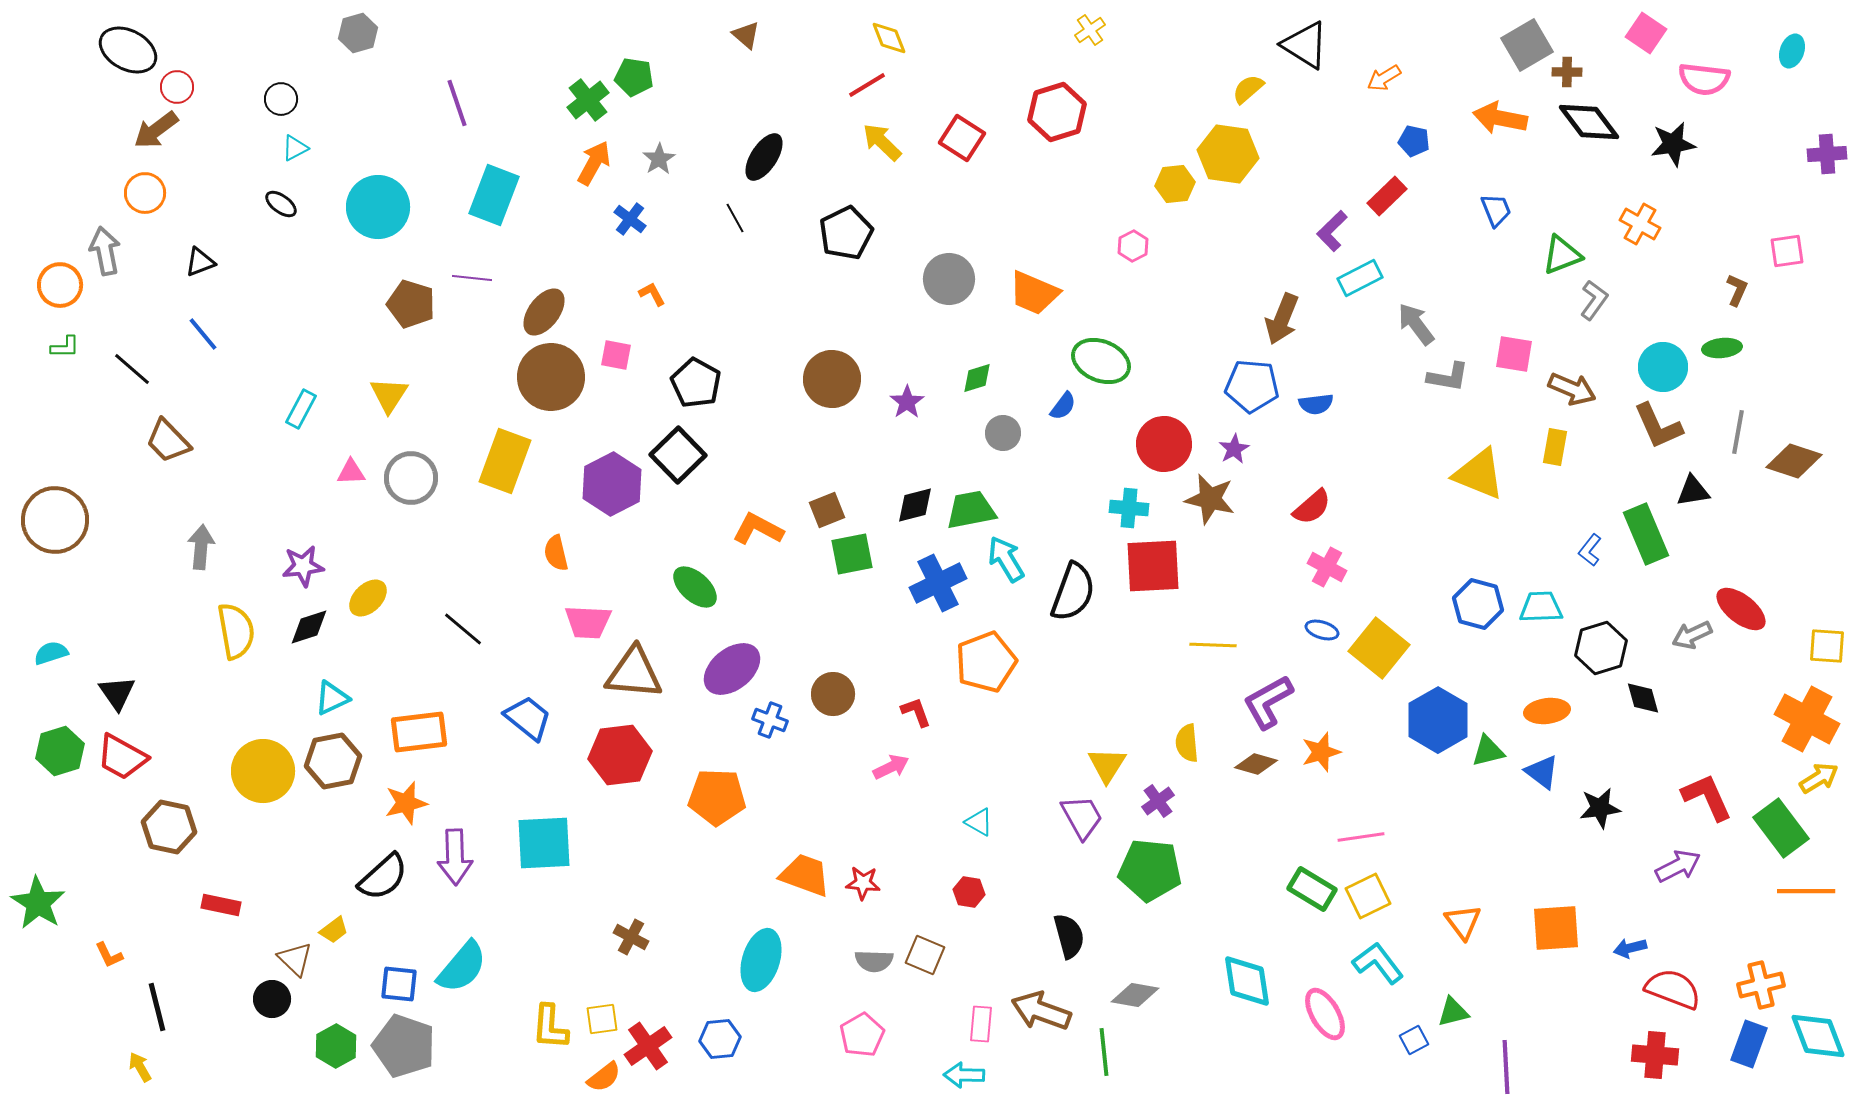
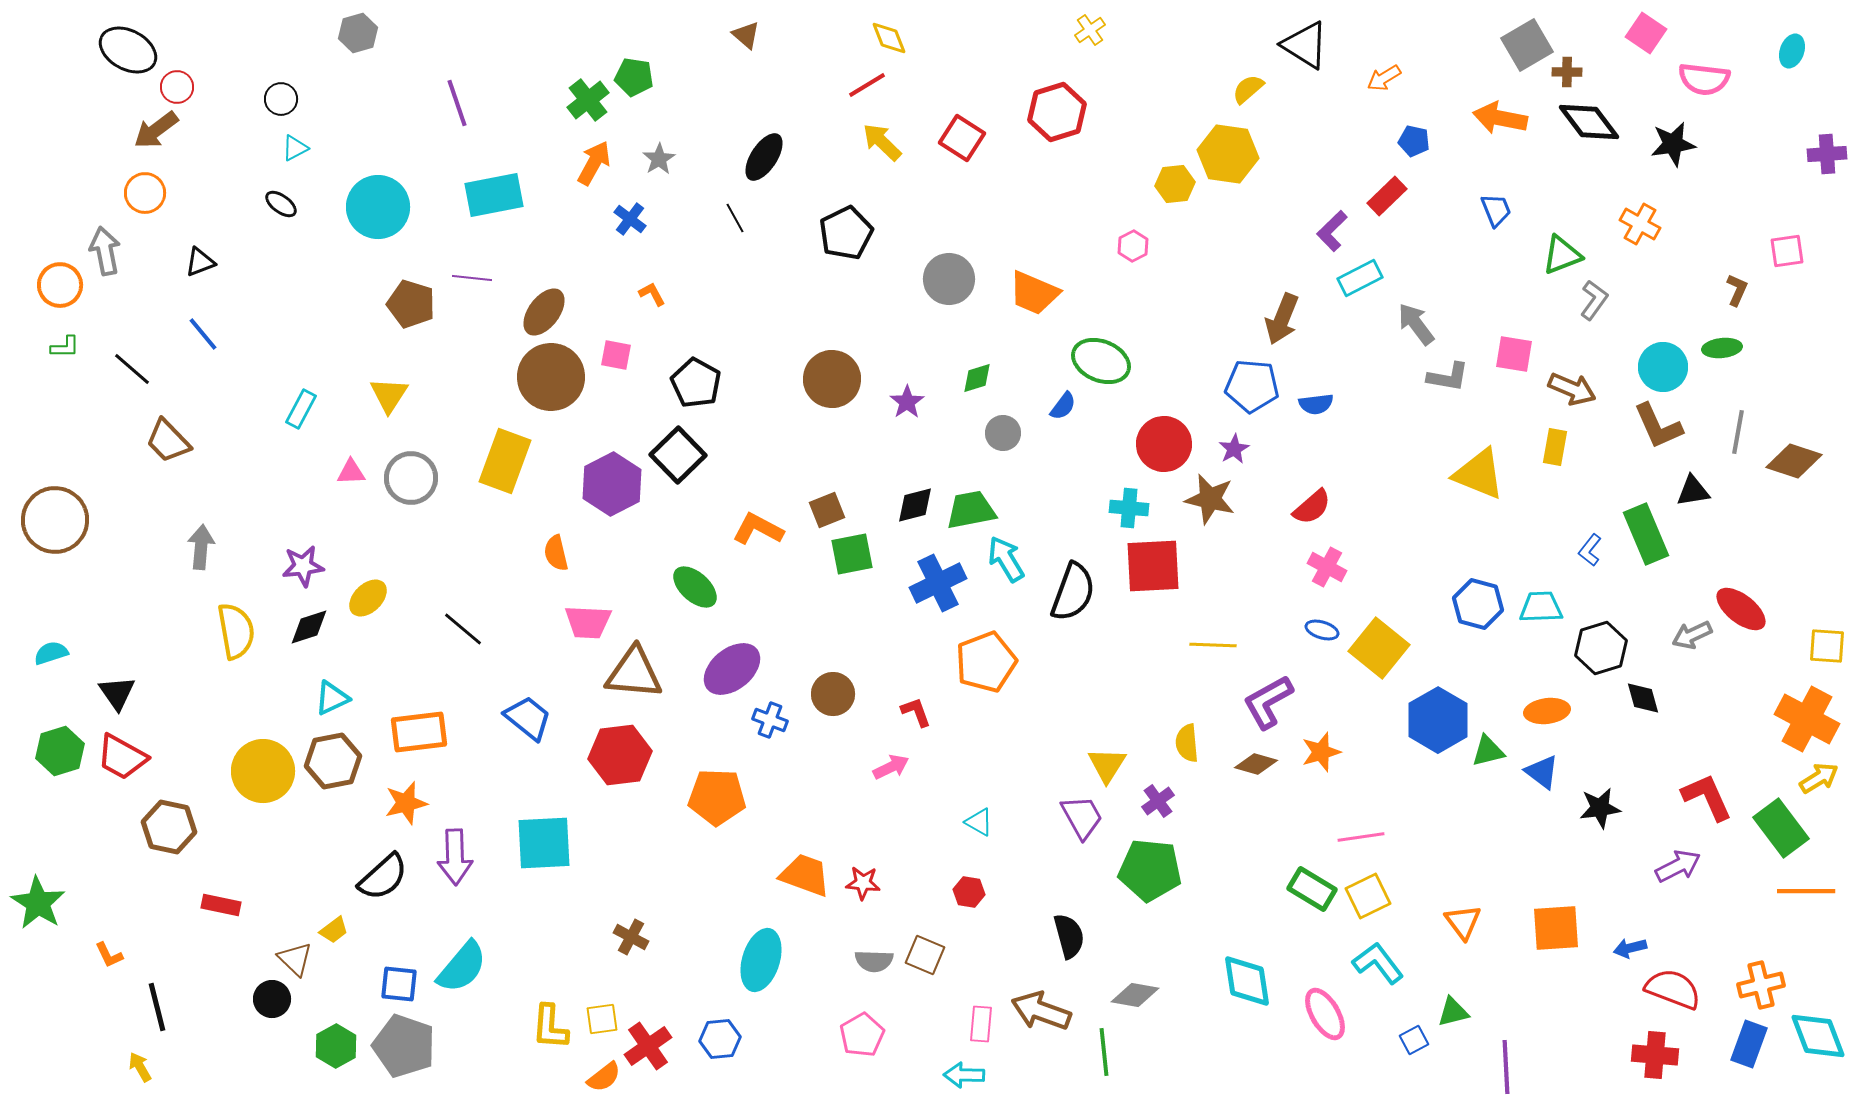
cyan rectangle at (494, 195): rotated 58 degrees clockwise
